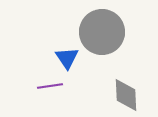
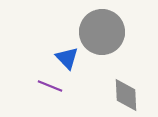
blue triangle: rotated 10 degrees counterclockwise
purple line: rotated 30 degrees clockwise
